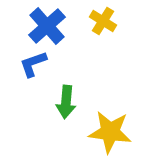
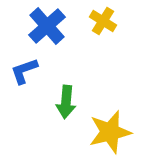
blue L-shape: moved 9 px left, 7 px down
yellow star: rotated 21 degrees counterclockwise
